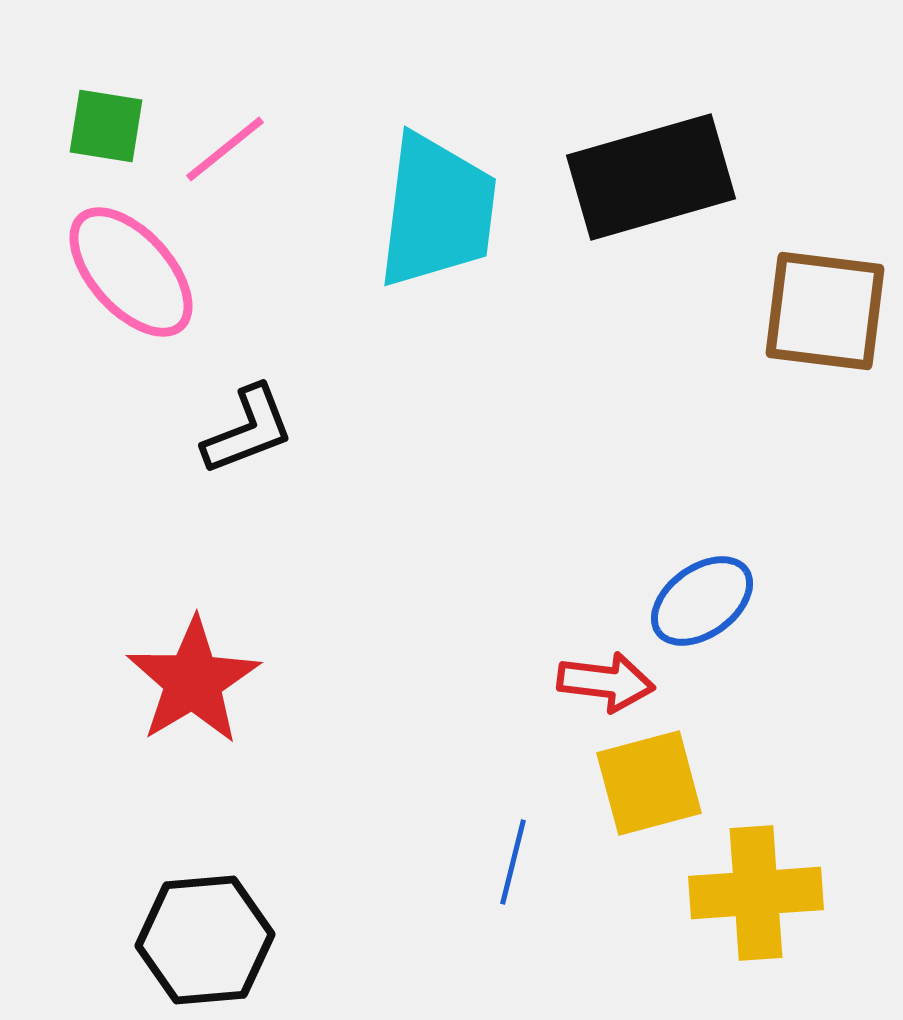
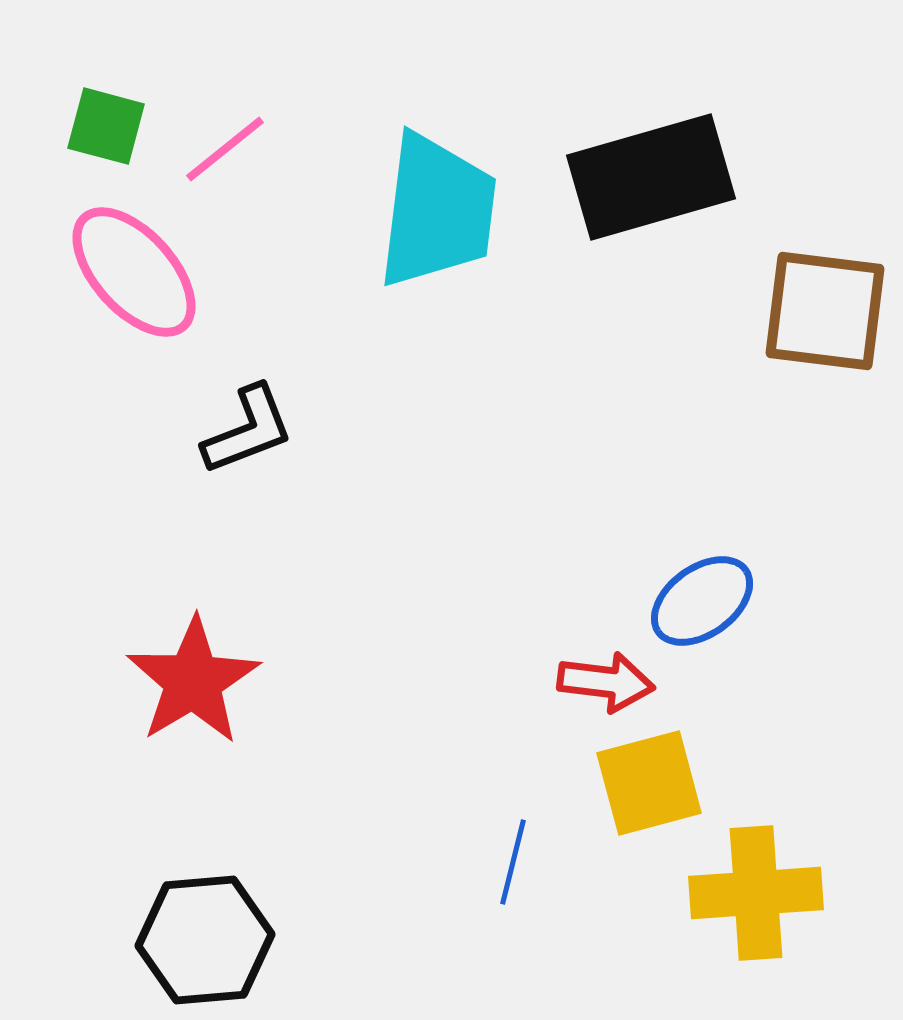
green square: rotated 6 degrees clockwise
pink ellipse: moved 3 px right
